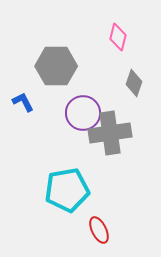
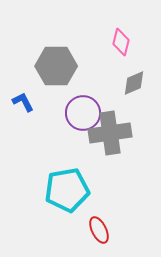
pink diamond: moved 3 px right, 5 px down
gray diamond: rotated 48 degrees clockwise
